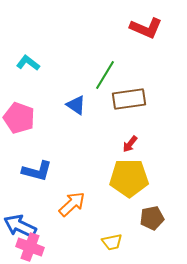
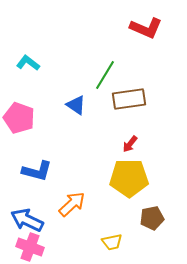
blue arrow: moved 7 px right, 6 px up
